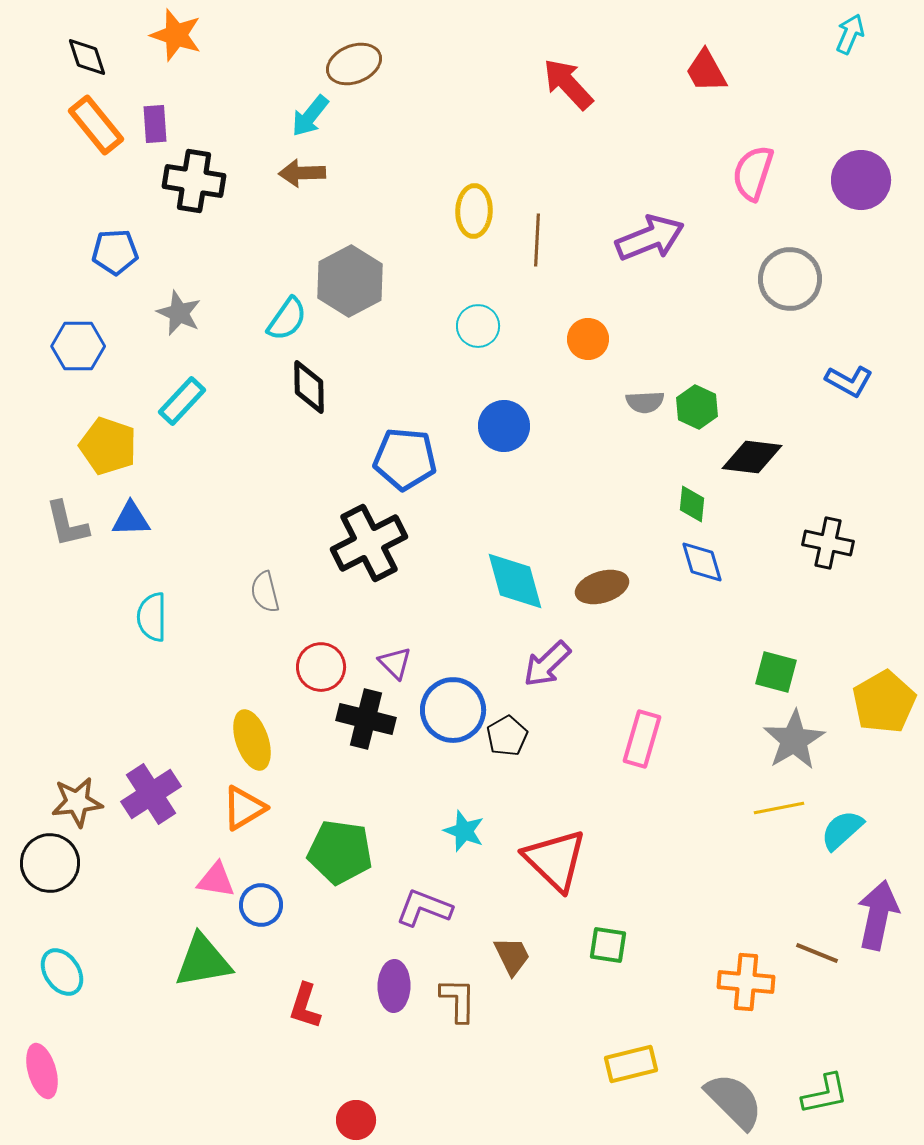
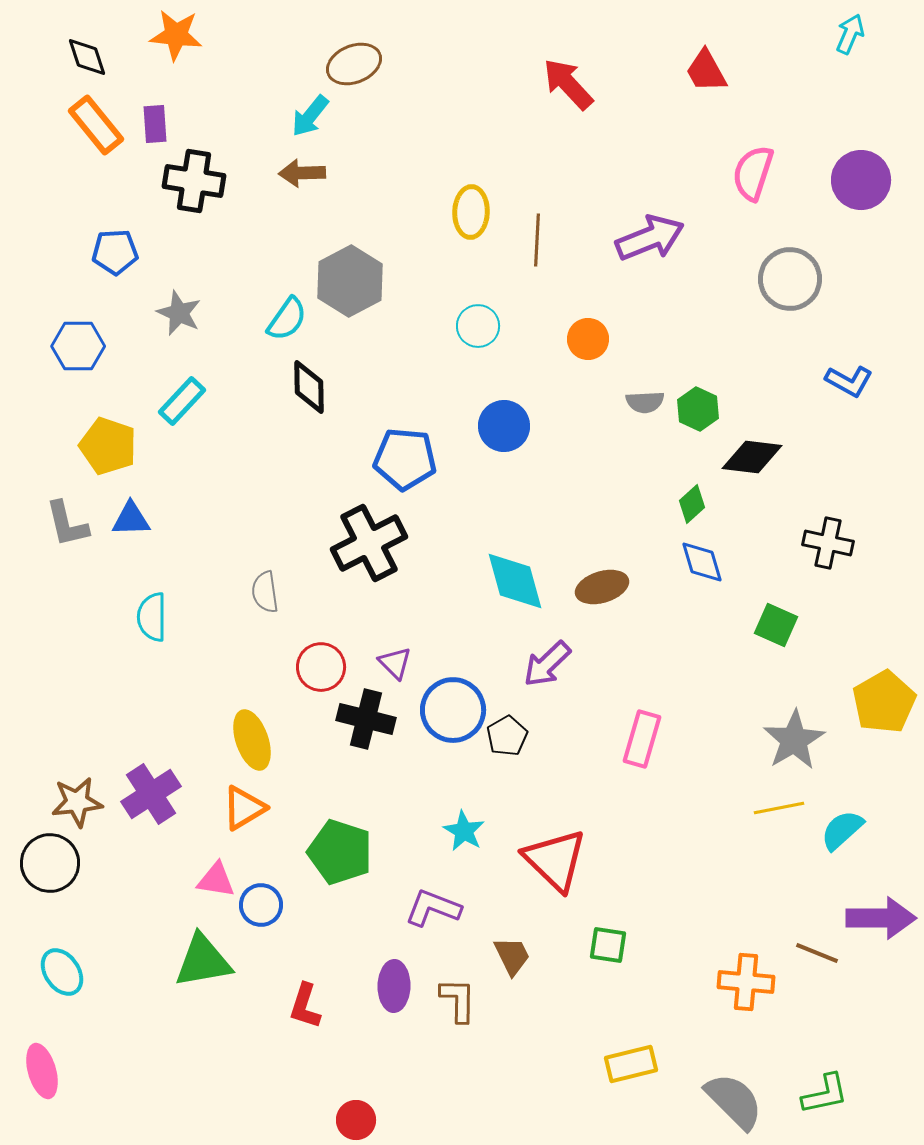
orange star at (176, 35): rotated 12 degrees counterclockwise
yellow ellipse at (474, 211): moved 3 px left, 1 px down
green hexagon at (697, 407): moved 1 px right, 2 px down
green diamond at (692, 504): rotated 42 degrees clockwise
gray semicircle at (265, 592): rotated 6 degrees clockwise
green square at (776, 672): moved 47 px up; rotated 9 degrees clockwise
cyan star at (464, 831): rotated 9 degrees clockwise
green pentagon at (340, 852): rotated 10 degrees clockwise
purple L-shape at (424, 908): moved 9 px right
purple arrow at (878, 915): moved 3 px right, 3 px down; rotated 78 degrees clockwise
